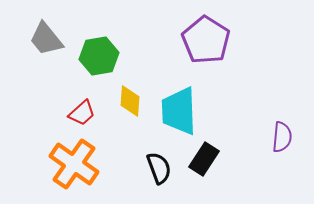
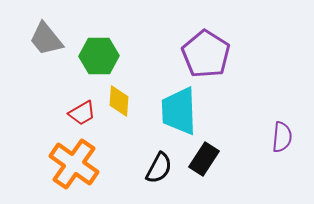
purple pentagon: moved 14 px down
green hexagon: rotated 9 degrees clockwise
yellow diamond: moved 11 px left
red trapezoid: rotated 12 degrees clockwise
black semicircle: rotated 48 degrees clockwise
